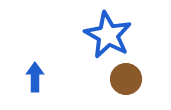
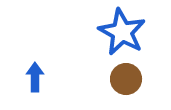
blue star: moved 14 px right, 3 px up
